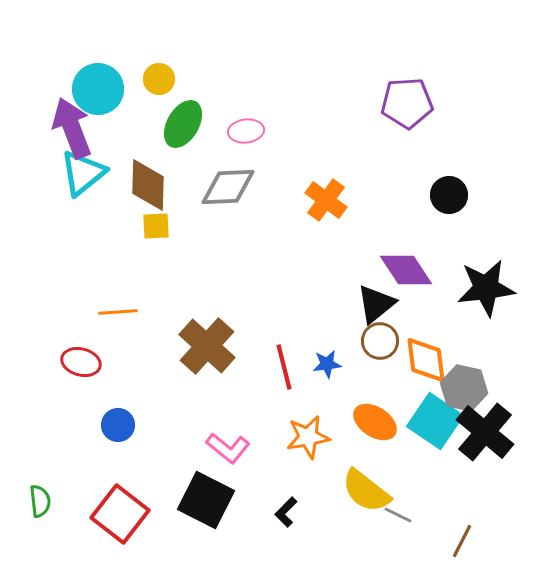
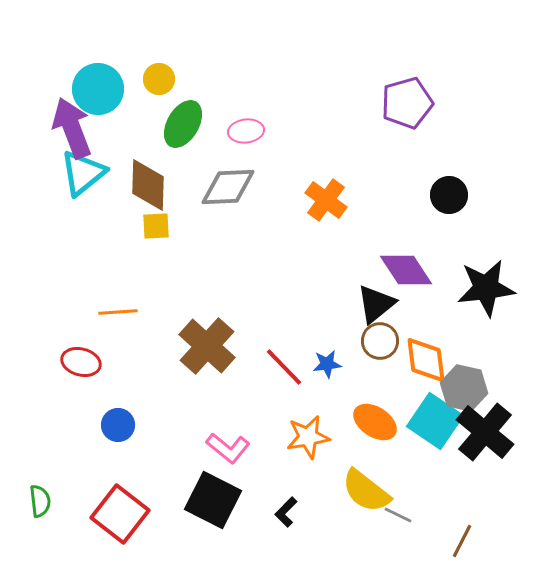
purple pentagon: rotated 12 degrees counterclockwise
red line: rotated 30 degrees counterclockwise
black square: moved 7 px right
